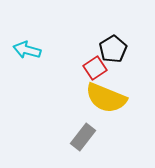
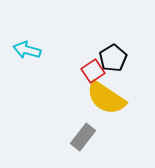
black pentagon: moved 9 px down
red square: moved 2 px left, 3 px down
yellow semicircle: rotated 12 degrees clockwise
